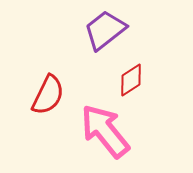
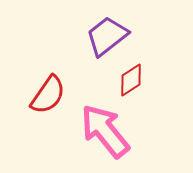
purple trapezoid: moved 2 px right, 6 px down
red semicircle: rotated 9 degrees clockwise
